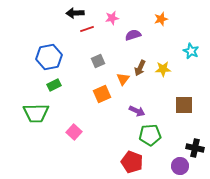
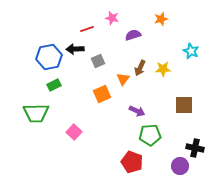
black arrow: moved 36 px down
pink star: rotated 24 degrees clockwise
